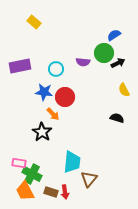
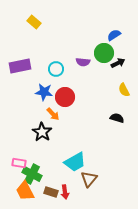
cyan trapezoid: moved 3 px right; rotated 55 degrees clockwise
